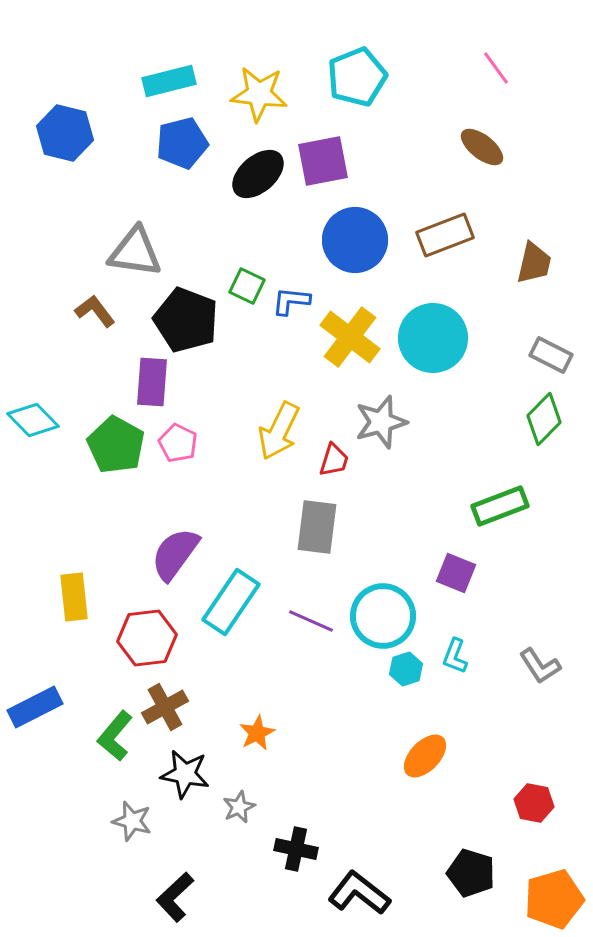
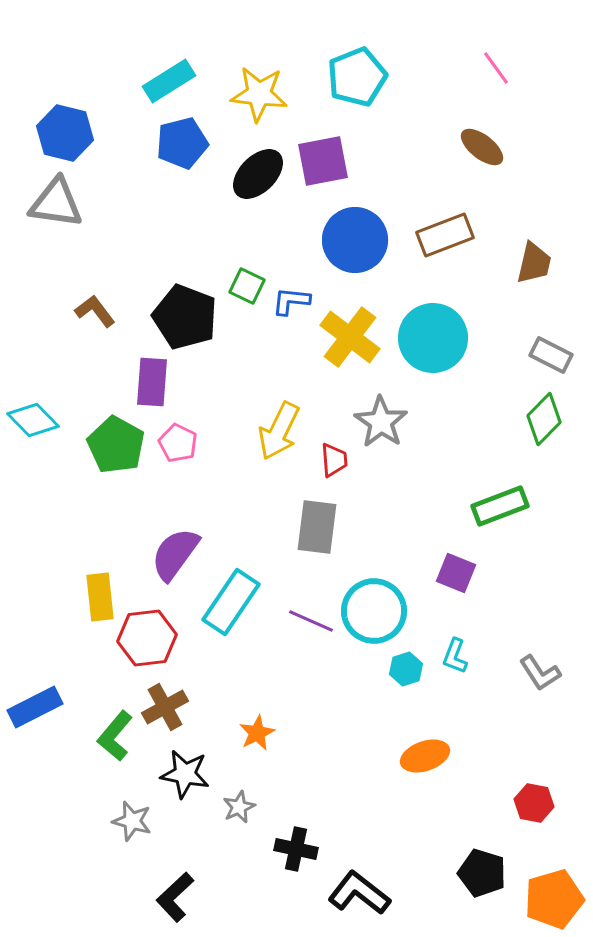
cyan rectangle at (169, 81): rotated 18 degrees counterclockwise
black ellipse at (258, 174): rotated 4 degrees counterclockwise
gray triangle at (135, 252): moved 79 px left, 49 px up
black pentagon at (186, 320): moved 1 px left, 3 px up
gray star at (381, 422): rotated 22 degrees counterclockwise
red trapezoid at (334, 460): rotated 21 degrees counterclockwise
yellow rectangle at (74, 597): moved 26 px right
cyan circle at (383, 616): moved 9 px left, 5 px up
gray L-shape at (540, 666): moved 7 px down
orange ellipse at (425, 756): rotated 27 degrees clockwise
black pentagon at (471, 873): moved 11 px right
